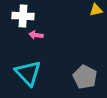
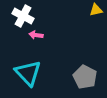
white cross: rotated 25 degrees clockwise
